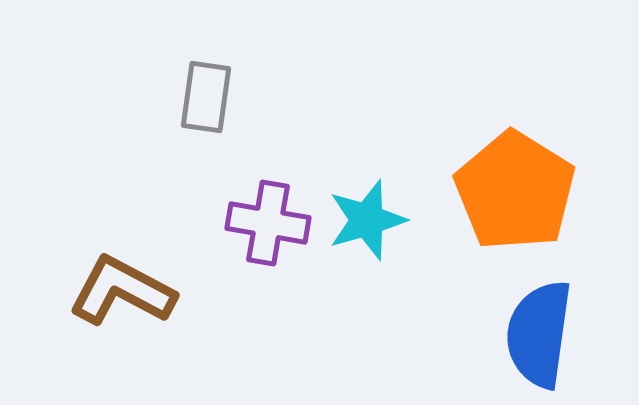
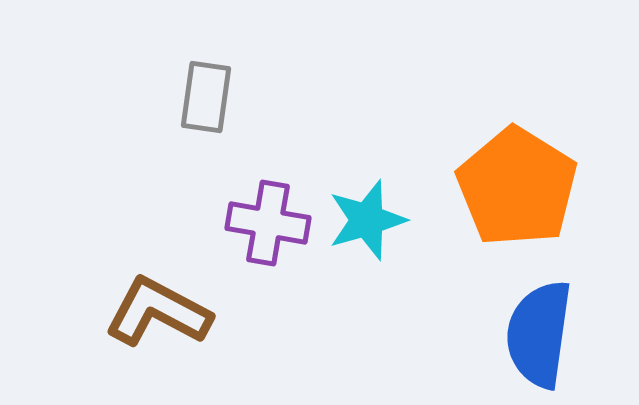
orange pentagon: moved 2 px right, 4 px up
brown L-shape: moved 36 px right, 21 px down
